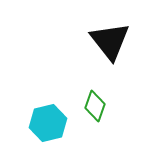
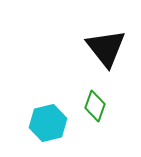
black triangle: moved 4 px left, 7 px down
